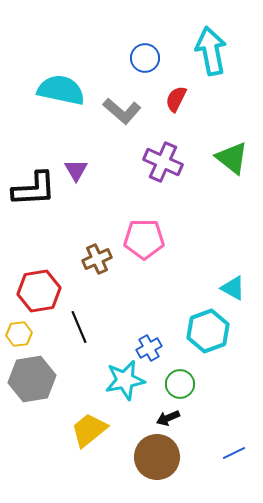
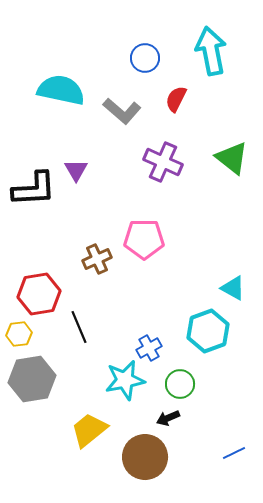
red hexagon: moved 3 px down
brown circle: moved 12 px left
